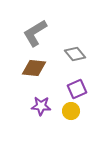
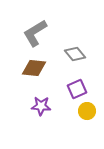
yellow circle: moved 16 px right
